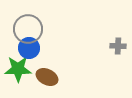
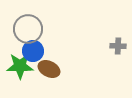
blue circle: moved 4 px right, 3 px down
green star: moved 2 px right, 3 px up
brown ellipse: moved 2 px right, 8 px up
